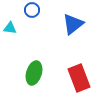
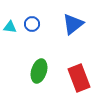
blue circle: moved 14 px down
cyan triangle: moved 1 px up
green ellipse: moved 5 px right, 2 px up
